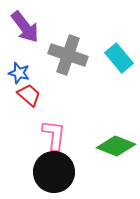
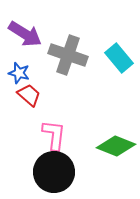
purple arrow: moved 7 px down; rotated 20 degrees counterclockwise
